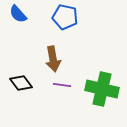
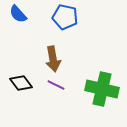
purple line: moved 6 px left; rotated 18 degrees clockwise
